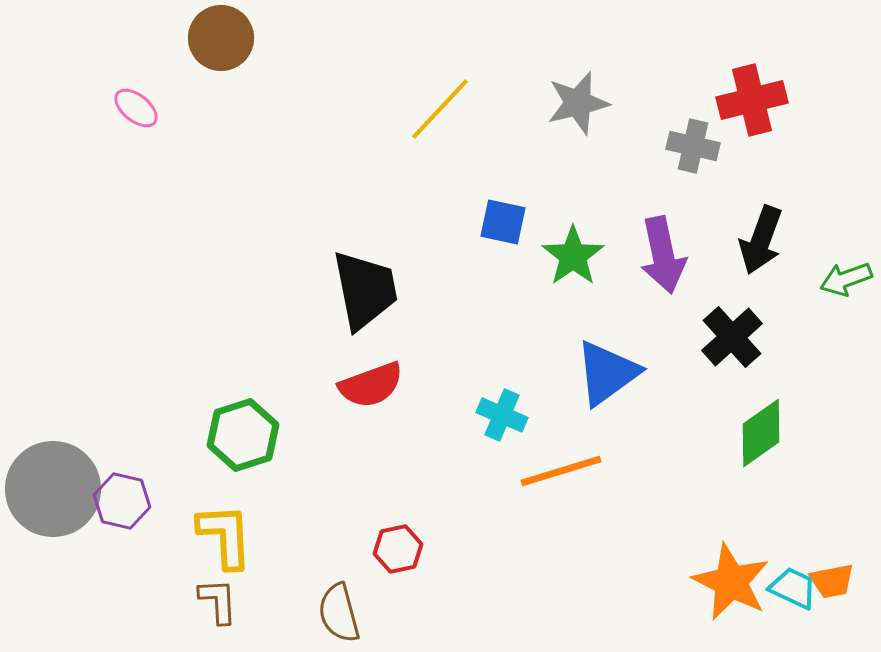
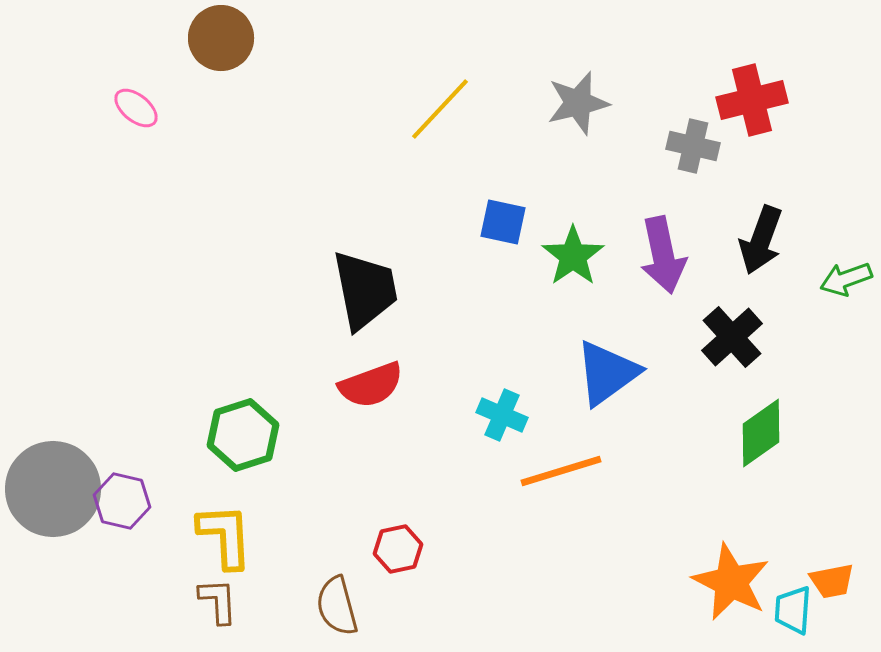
cyan trapezoid: moved 22 px down; rotated 111 degrees counterclockwise
brown semicircle: moved 2 px left, 7 px up
